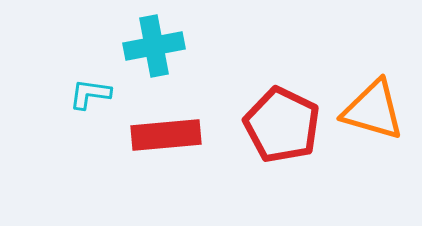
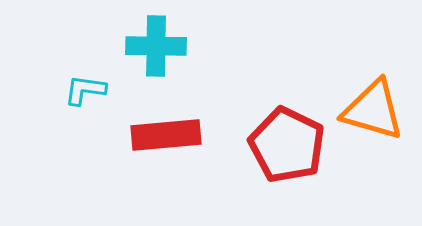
cyan cross: moved 2 px right; rotated 12 degrees clockwise
cyan L-shape: moved 5 px left, 4 px up
red pentagon: moved 5 px right, 20 px down
